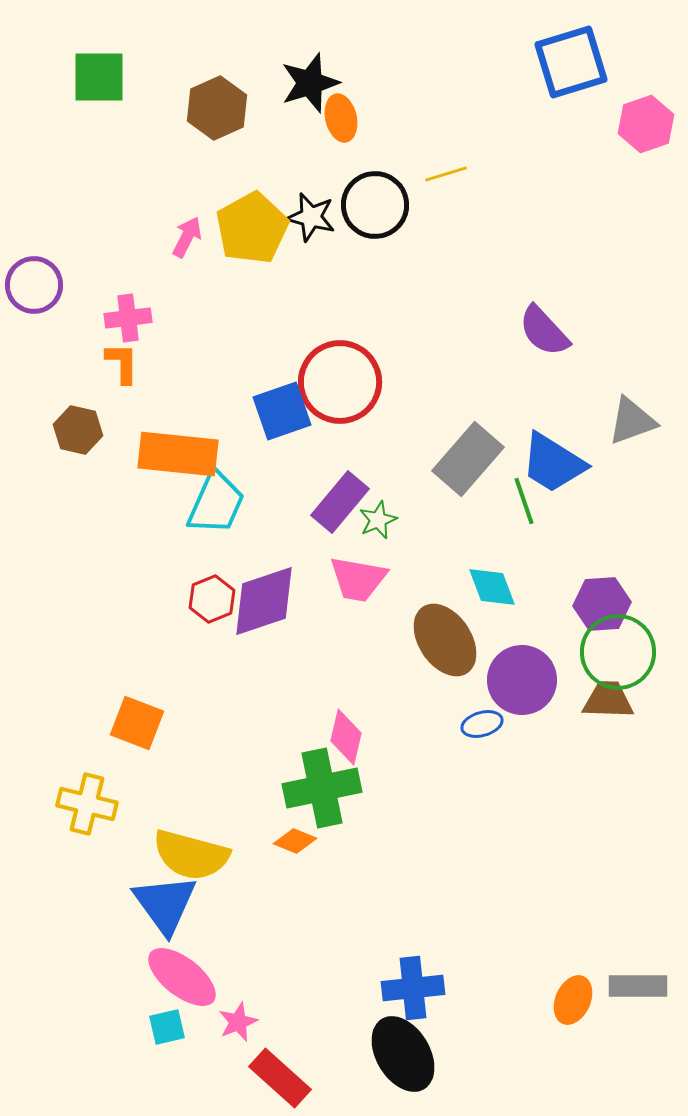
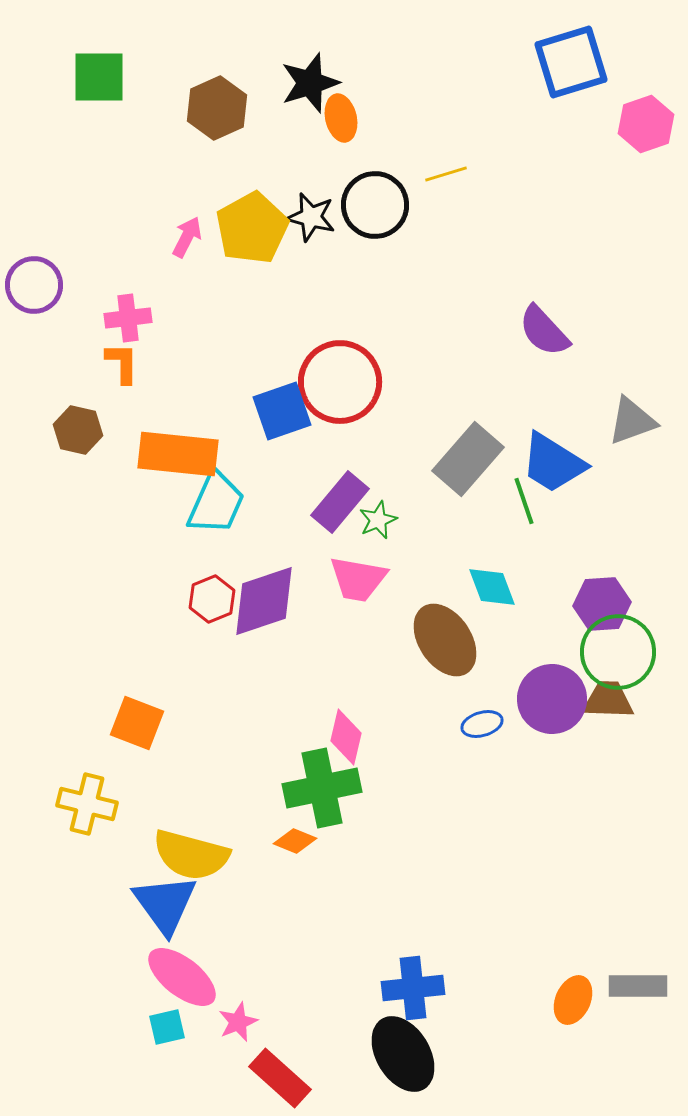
purple circle at (522, 680): moved 30 px right, 19 px down
